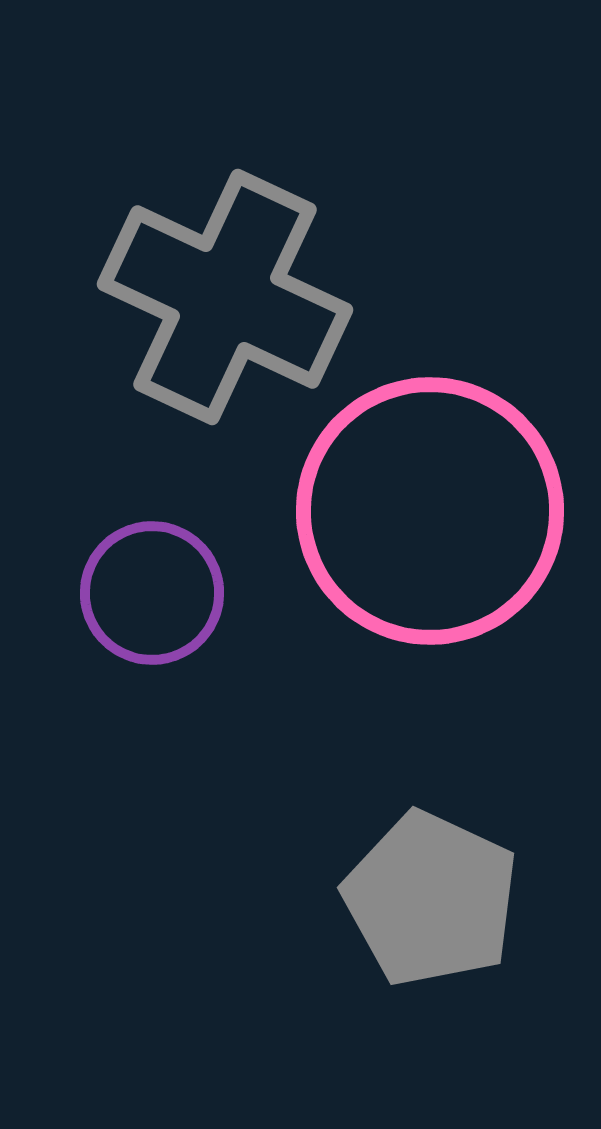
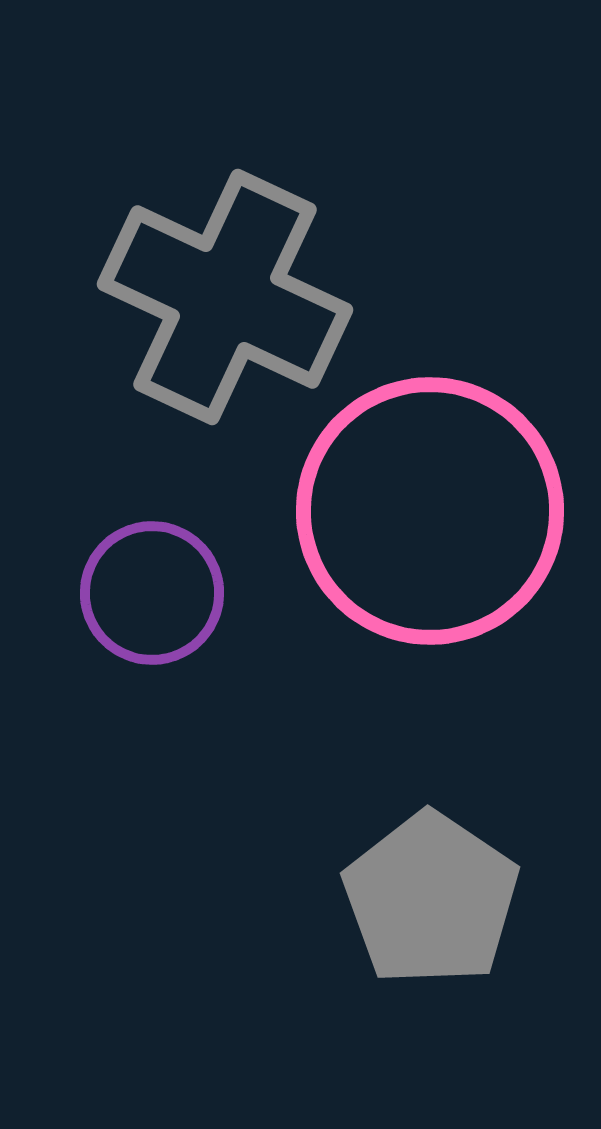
gray pentagon: rotated 9 degrees clockwise
